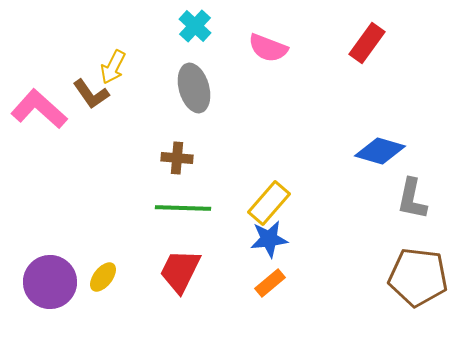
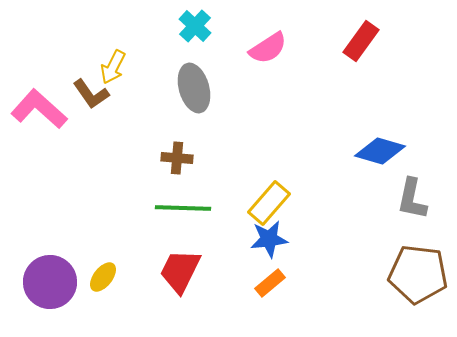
red rectangle: moved 6 px left, 2 px up
pink semicircle: rotated 54 degrees counterclockwise
brown pentagon: moved 3 px up
